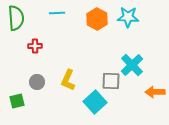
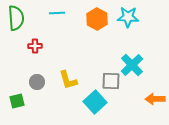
yellow L-shape: rotated 40 degrees counterclockwise
orange arrow: moved 7 px down
